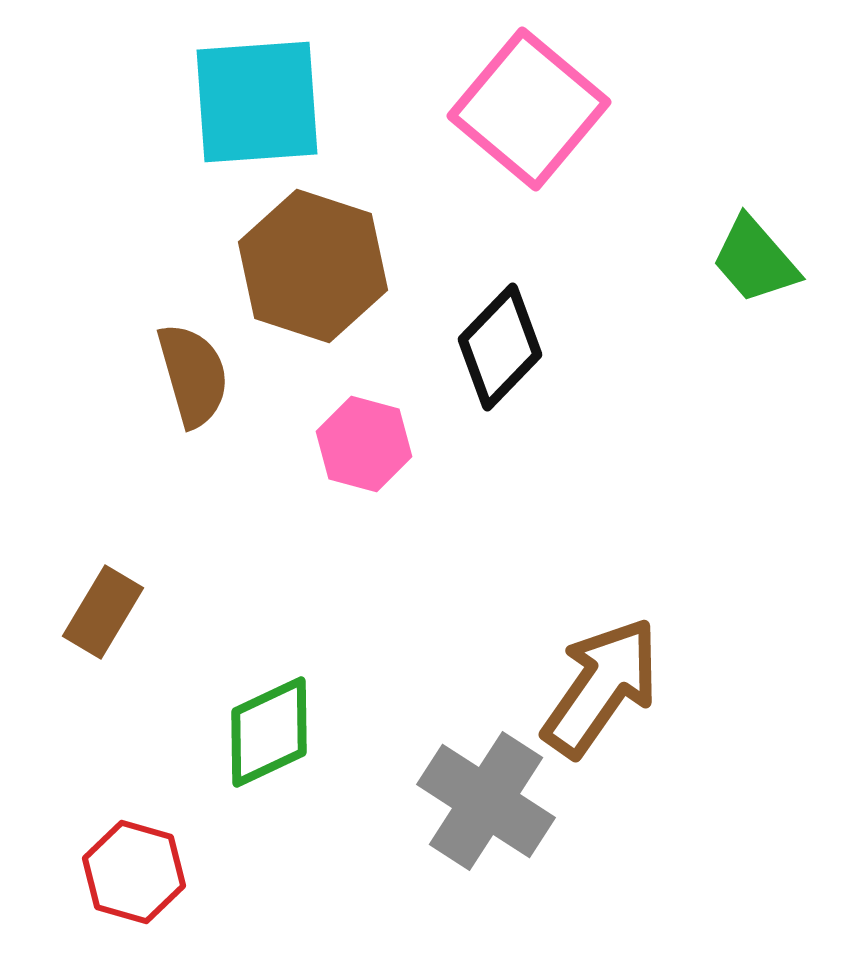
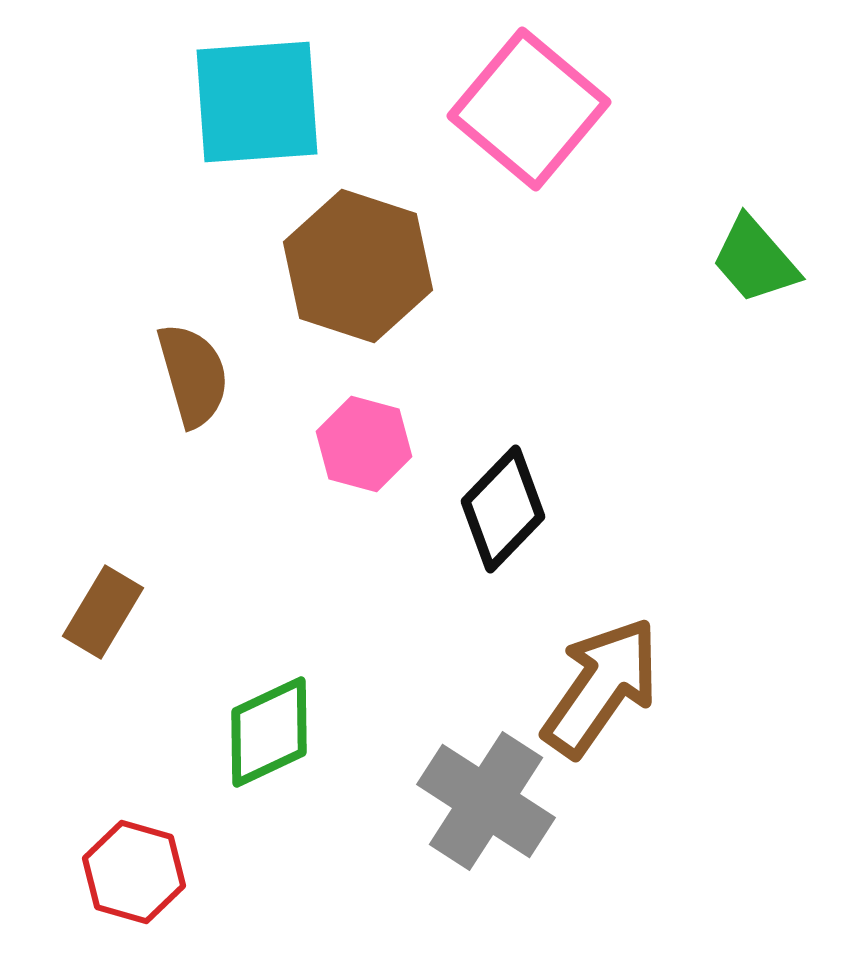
brown hexagon: moved 45 px right
black diamond: moved 3 px right, 162 px down
